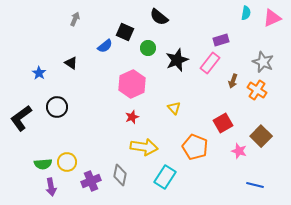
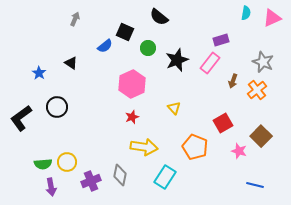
orange cross: rotated 18 degrees clockwise
